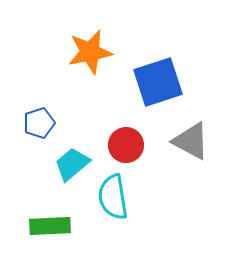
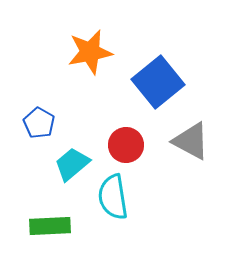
blue square: rotated 21 degrees counterclockwise
blue pentagon: rotated 24 degrees counterclockwise
